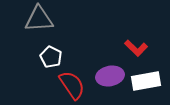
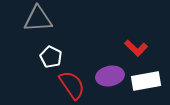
gray triangle: moved 1 px left
